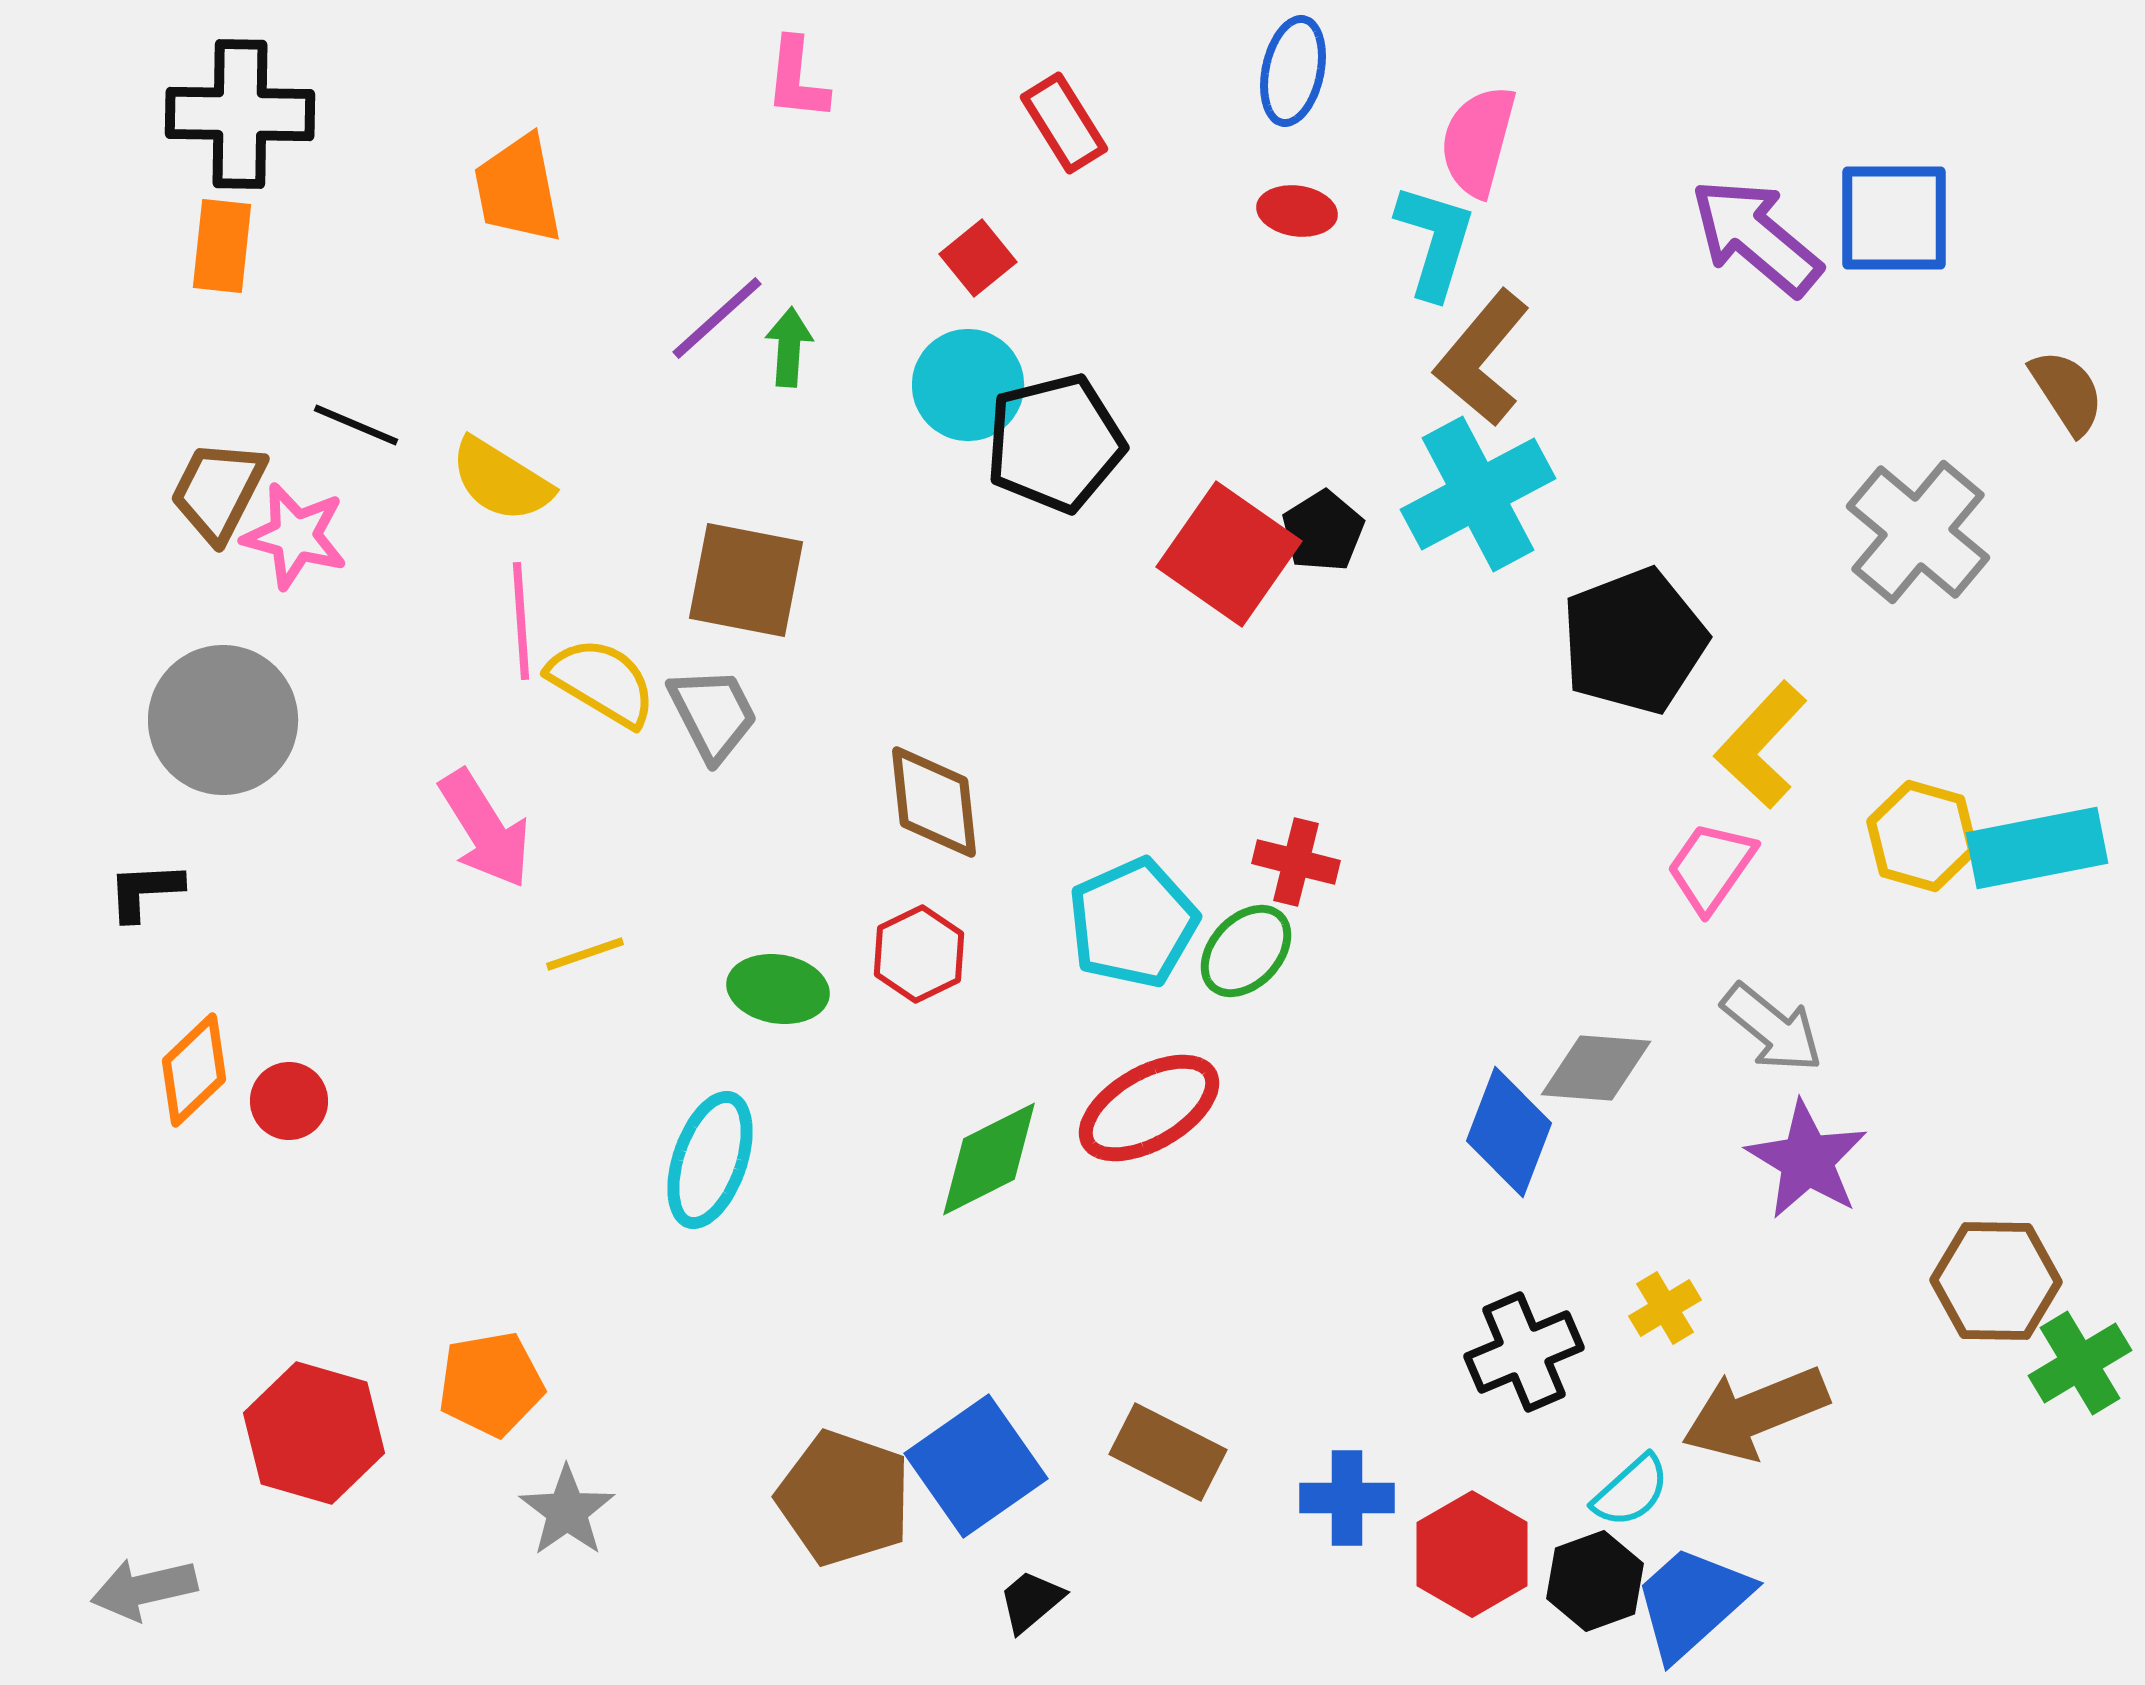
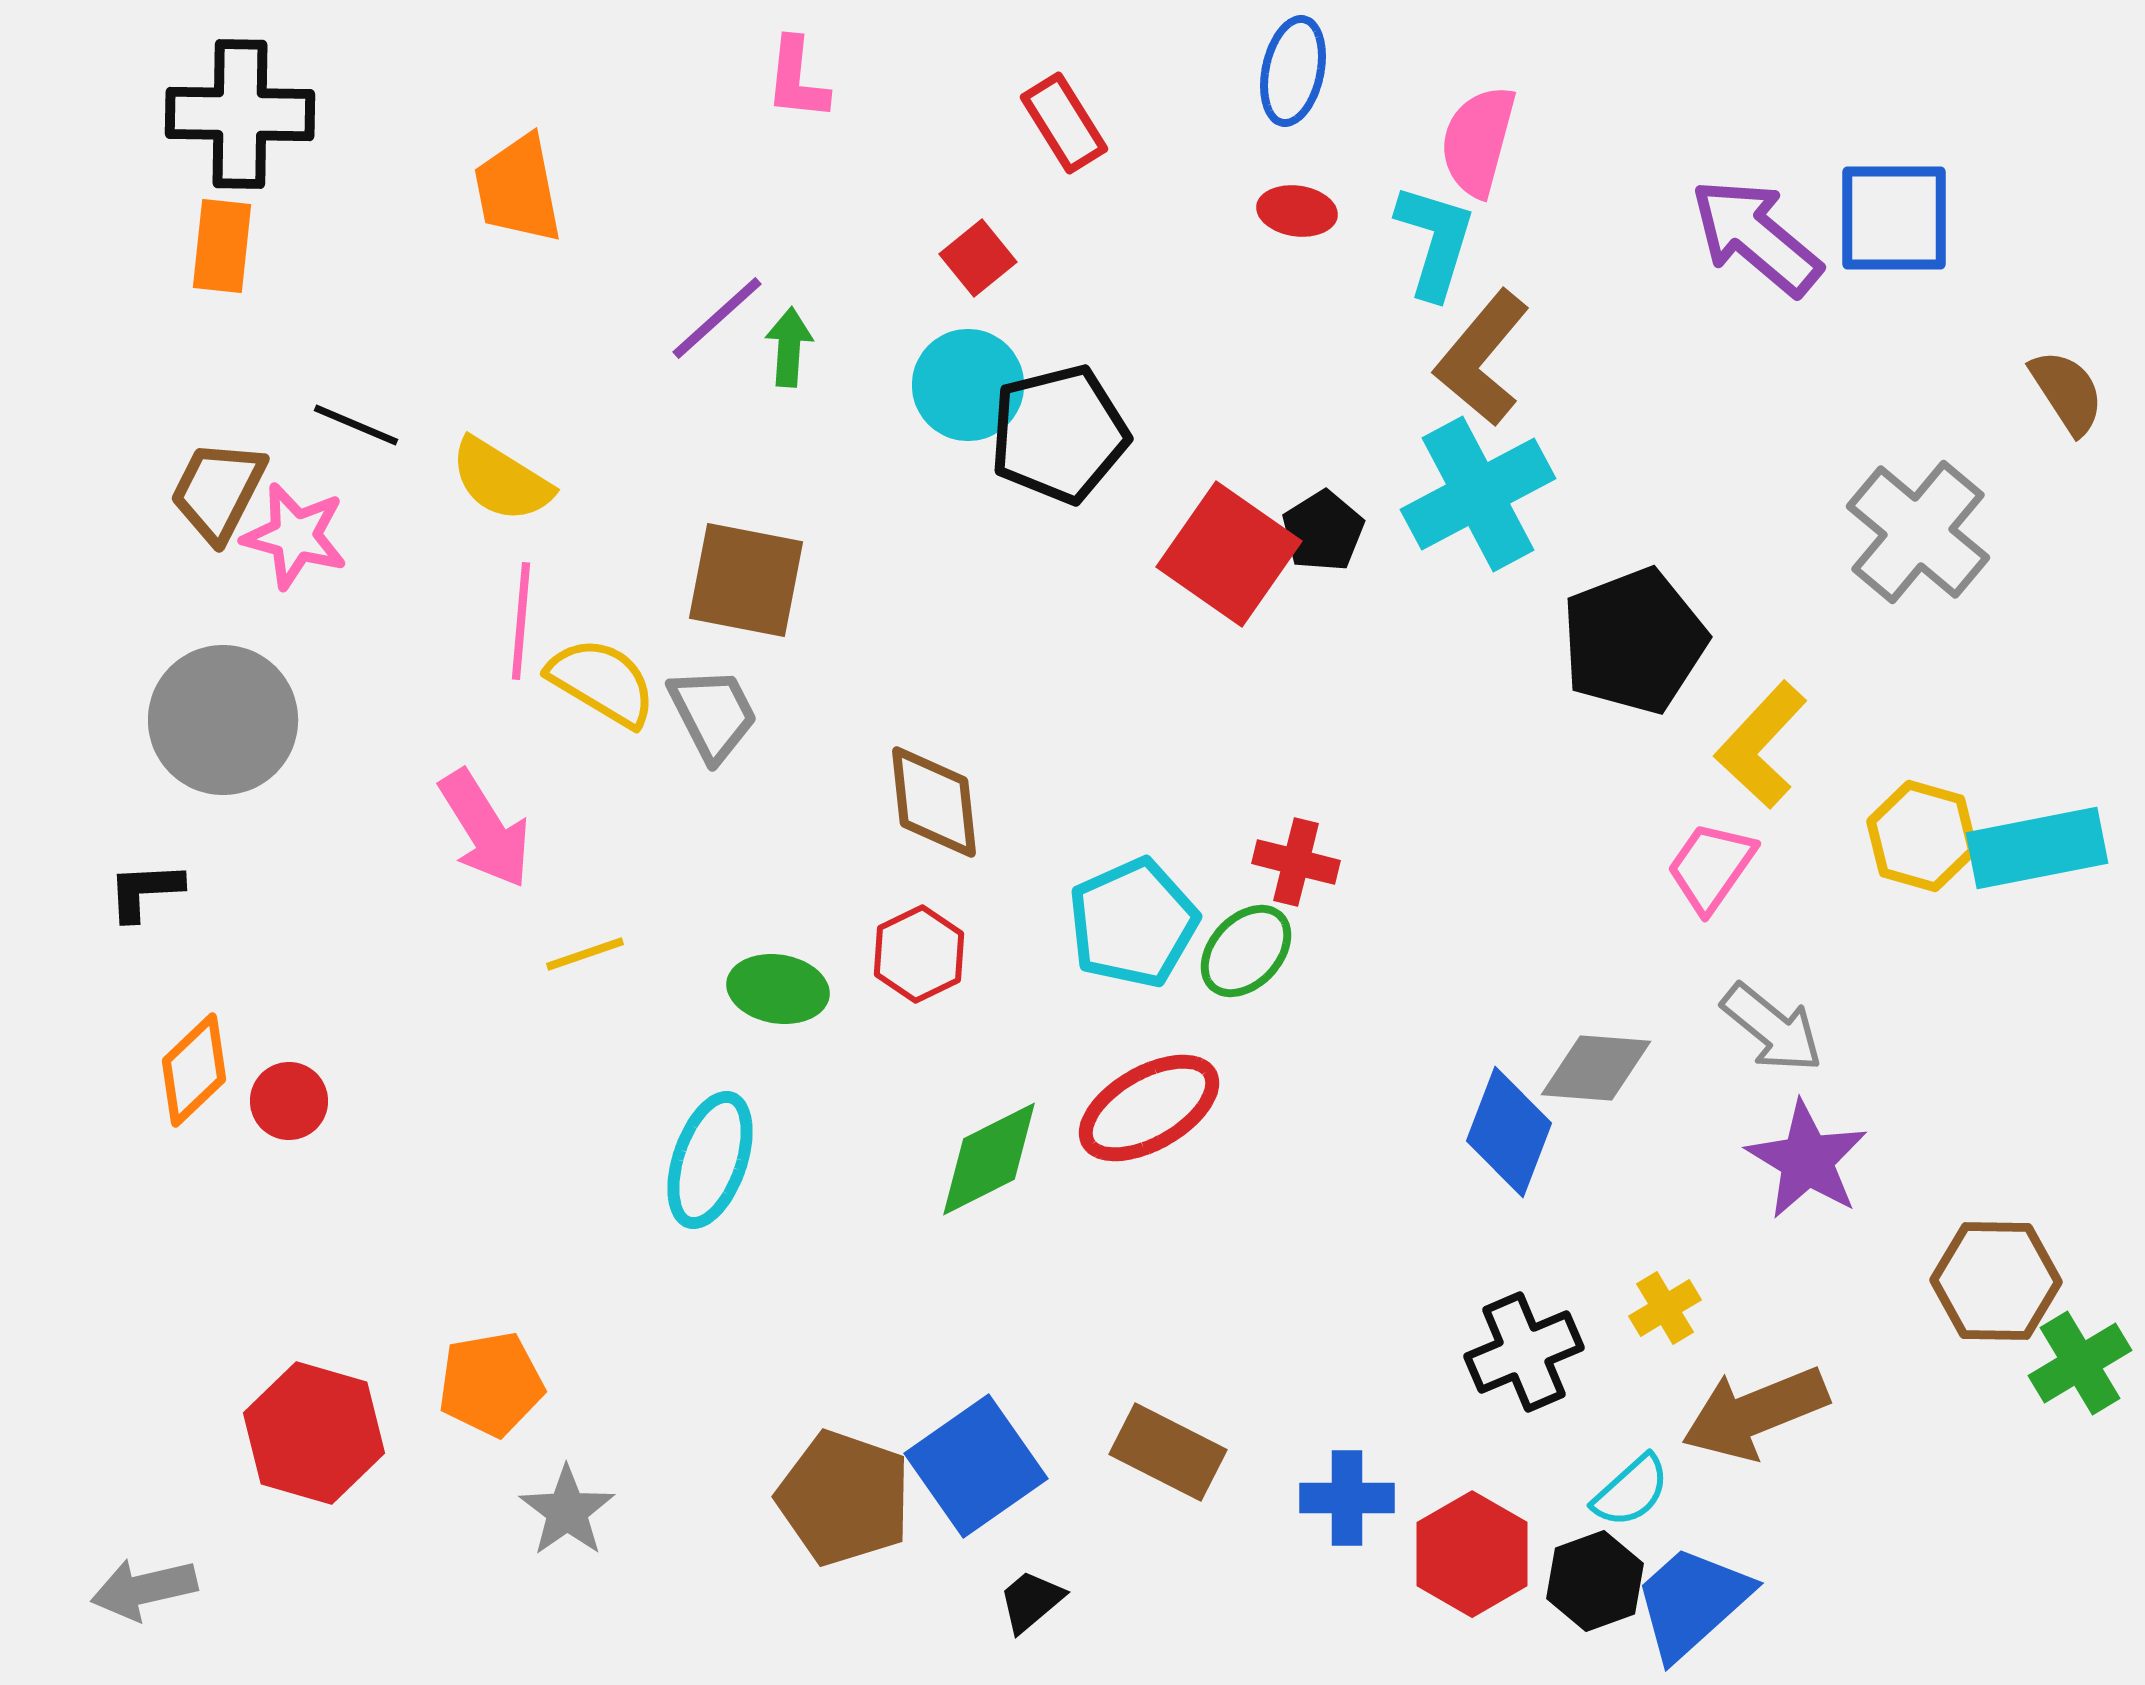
black pentagon at (1055, 443): moved 4 px right, 9 px up
pink line at (521, 621): rotated 9 degrees clockwise
